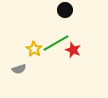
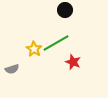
red star: moved 12 px down
gray semicircle: moved 7 px left
